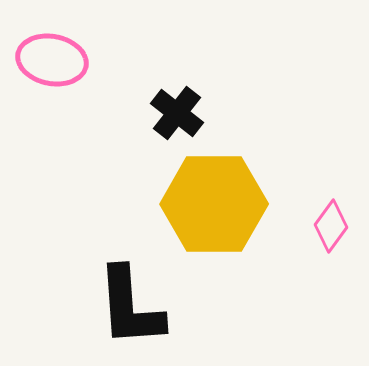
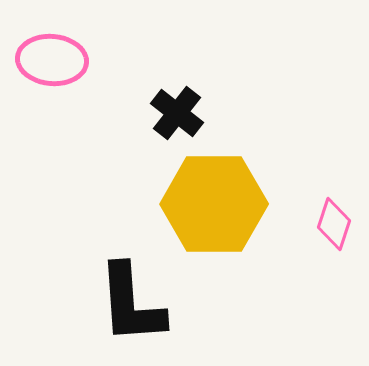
pink ellipse: rotated 6 degrees counterclockwise
pink diamond: moved 3 px right, 2 px up; rotated 18 degrees counterclockwise
black L-shape: moved 1 px right, 3 px up
